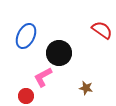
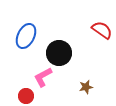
brown star: moved 1 px up; rotated 24 degrees counterclockwise
